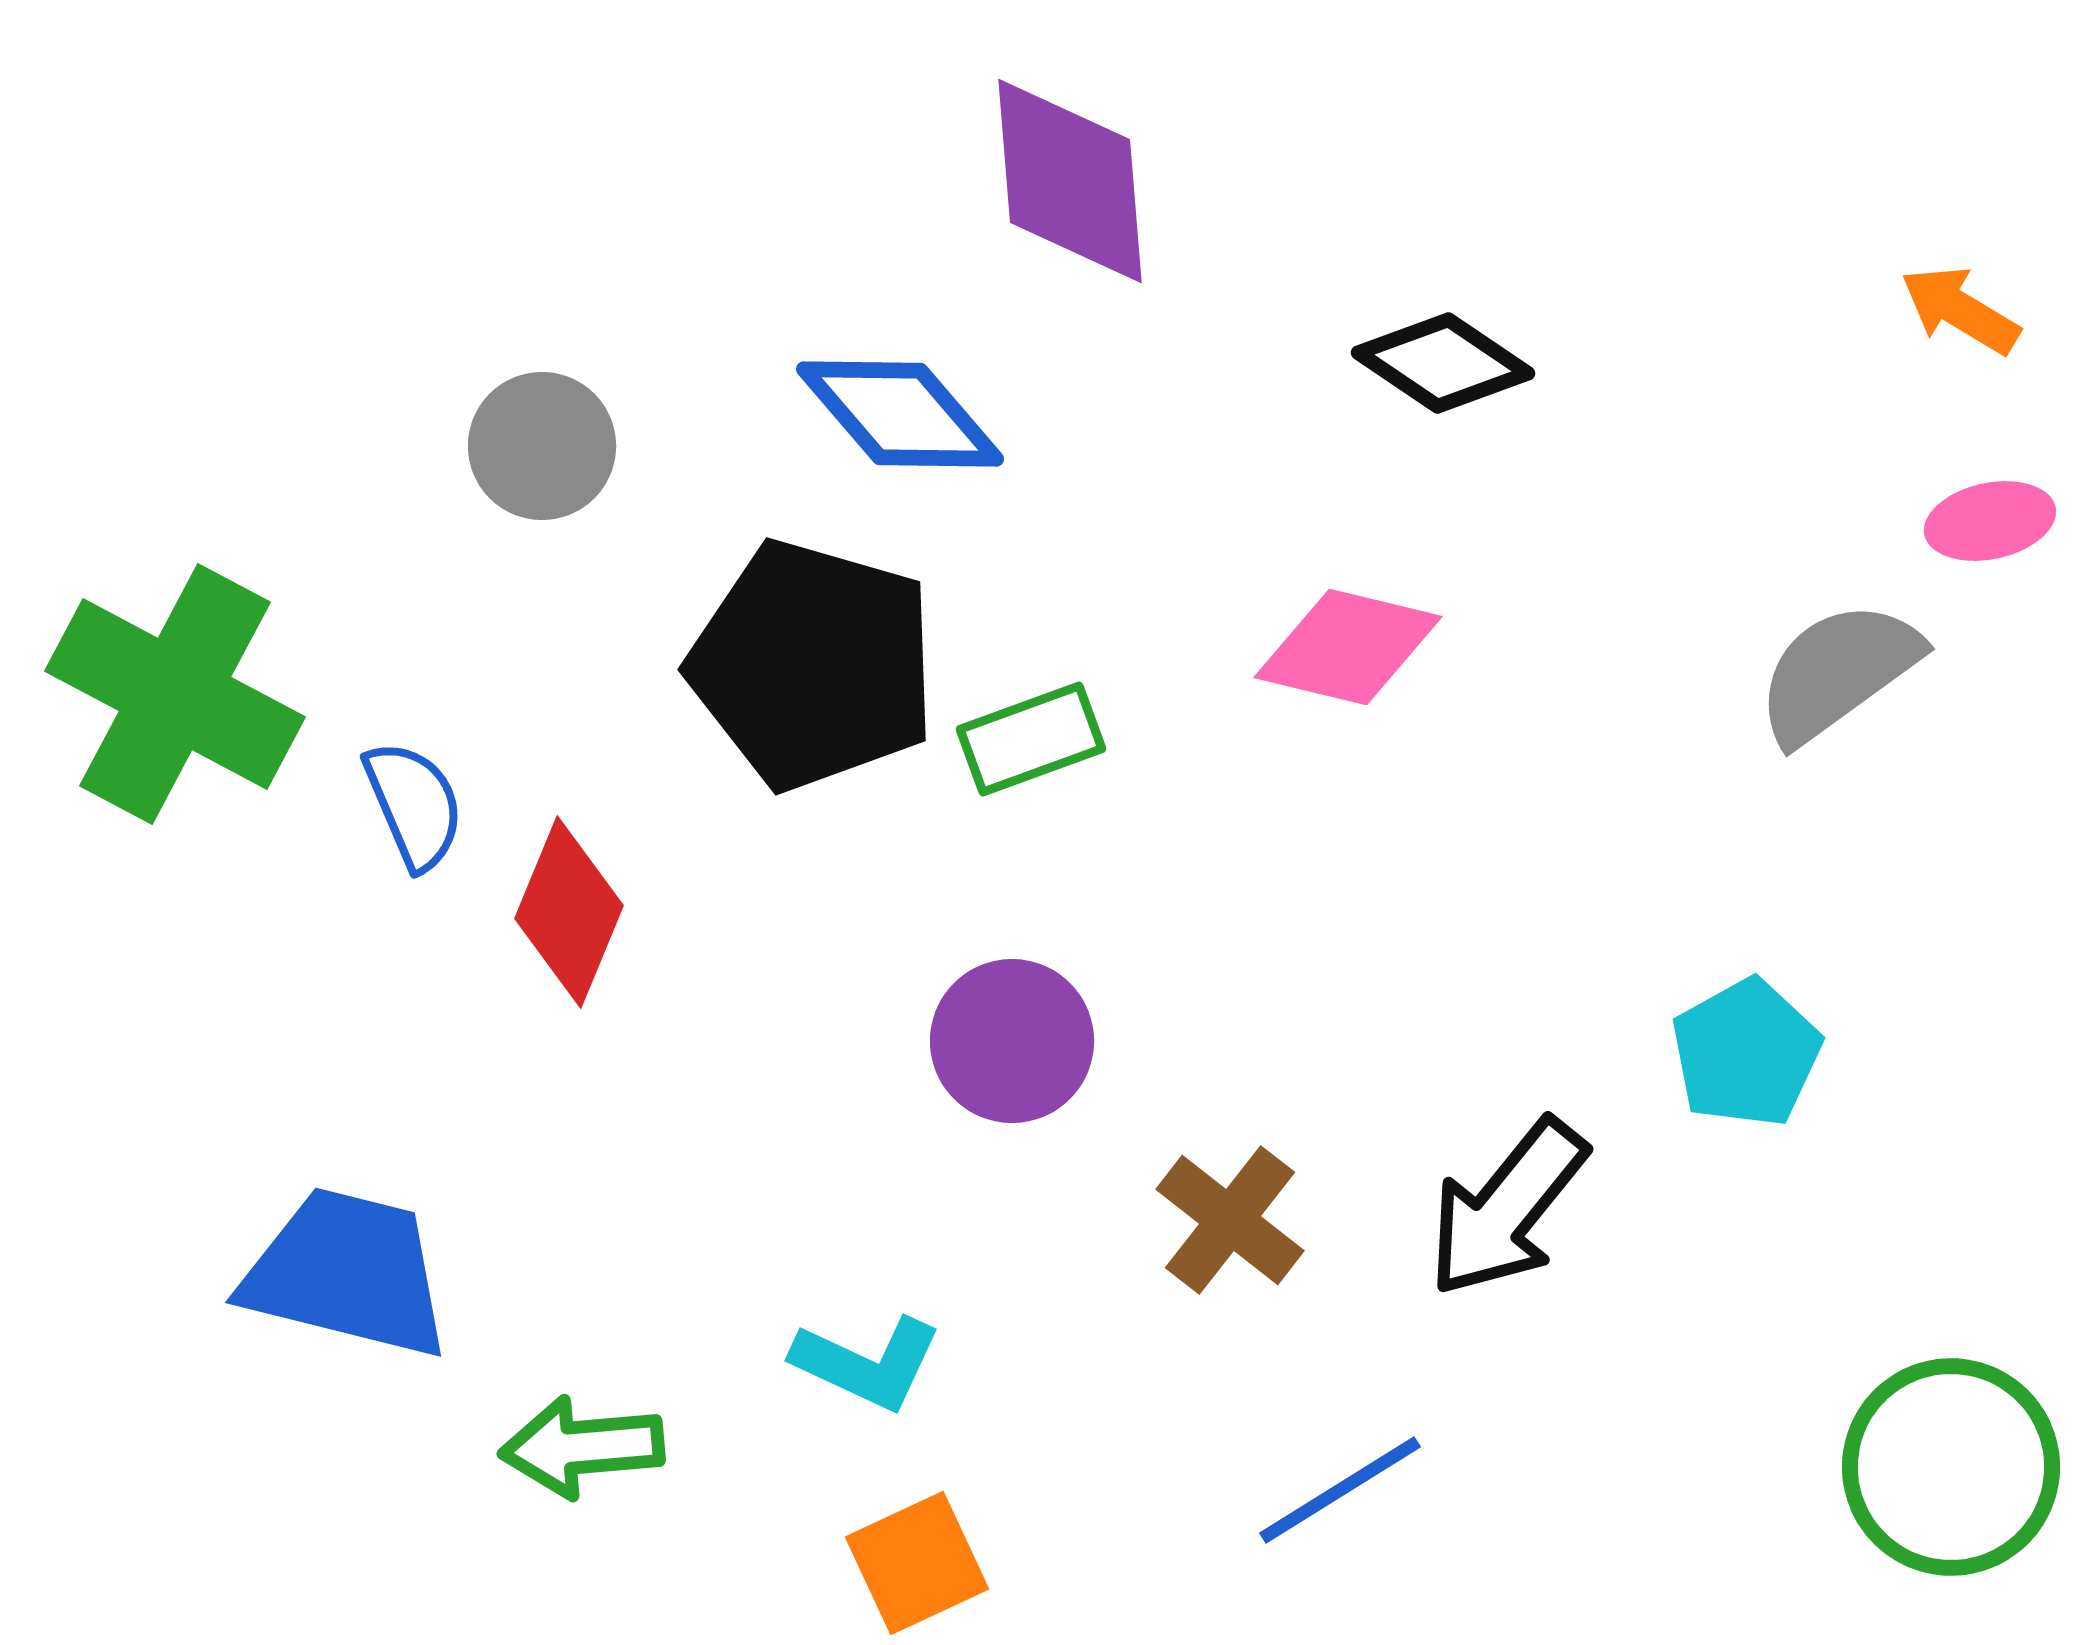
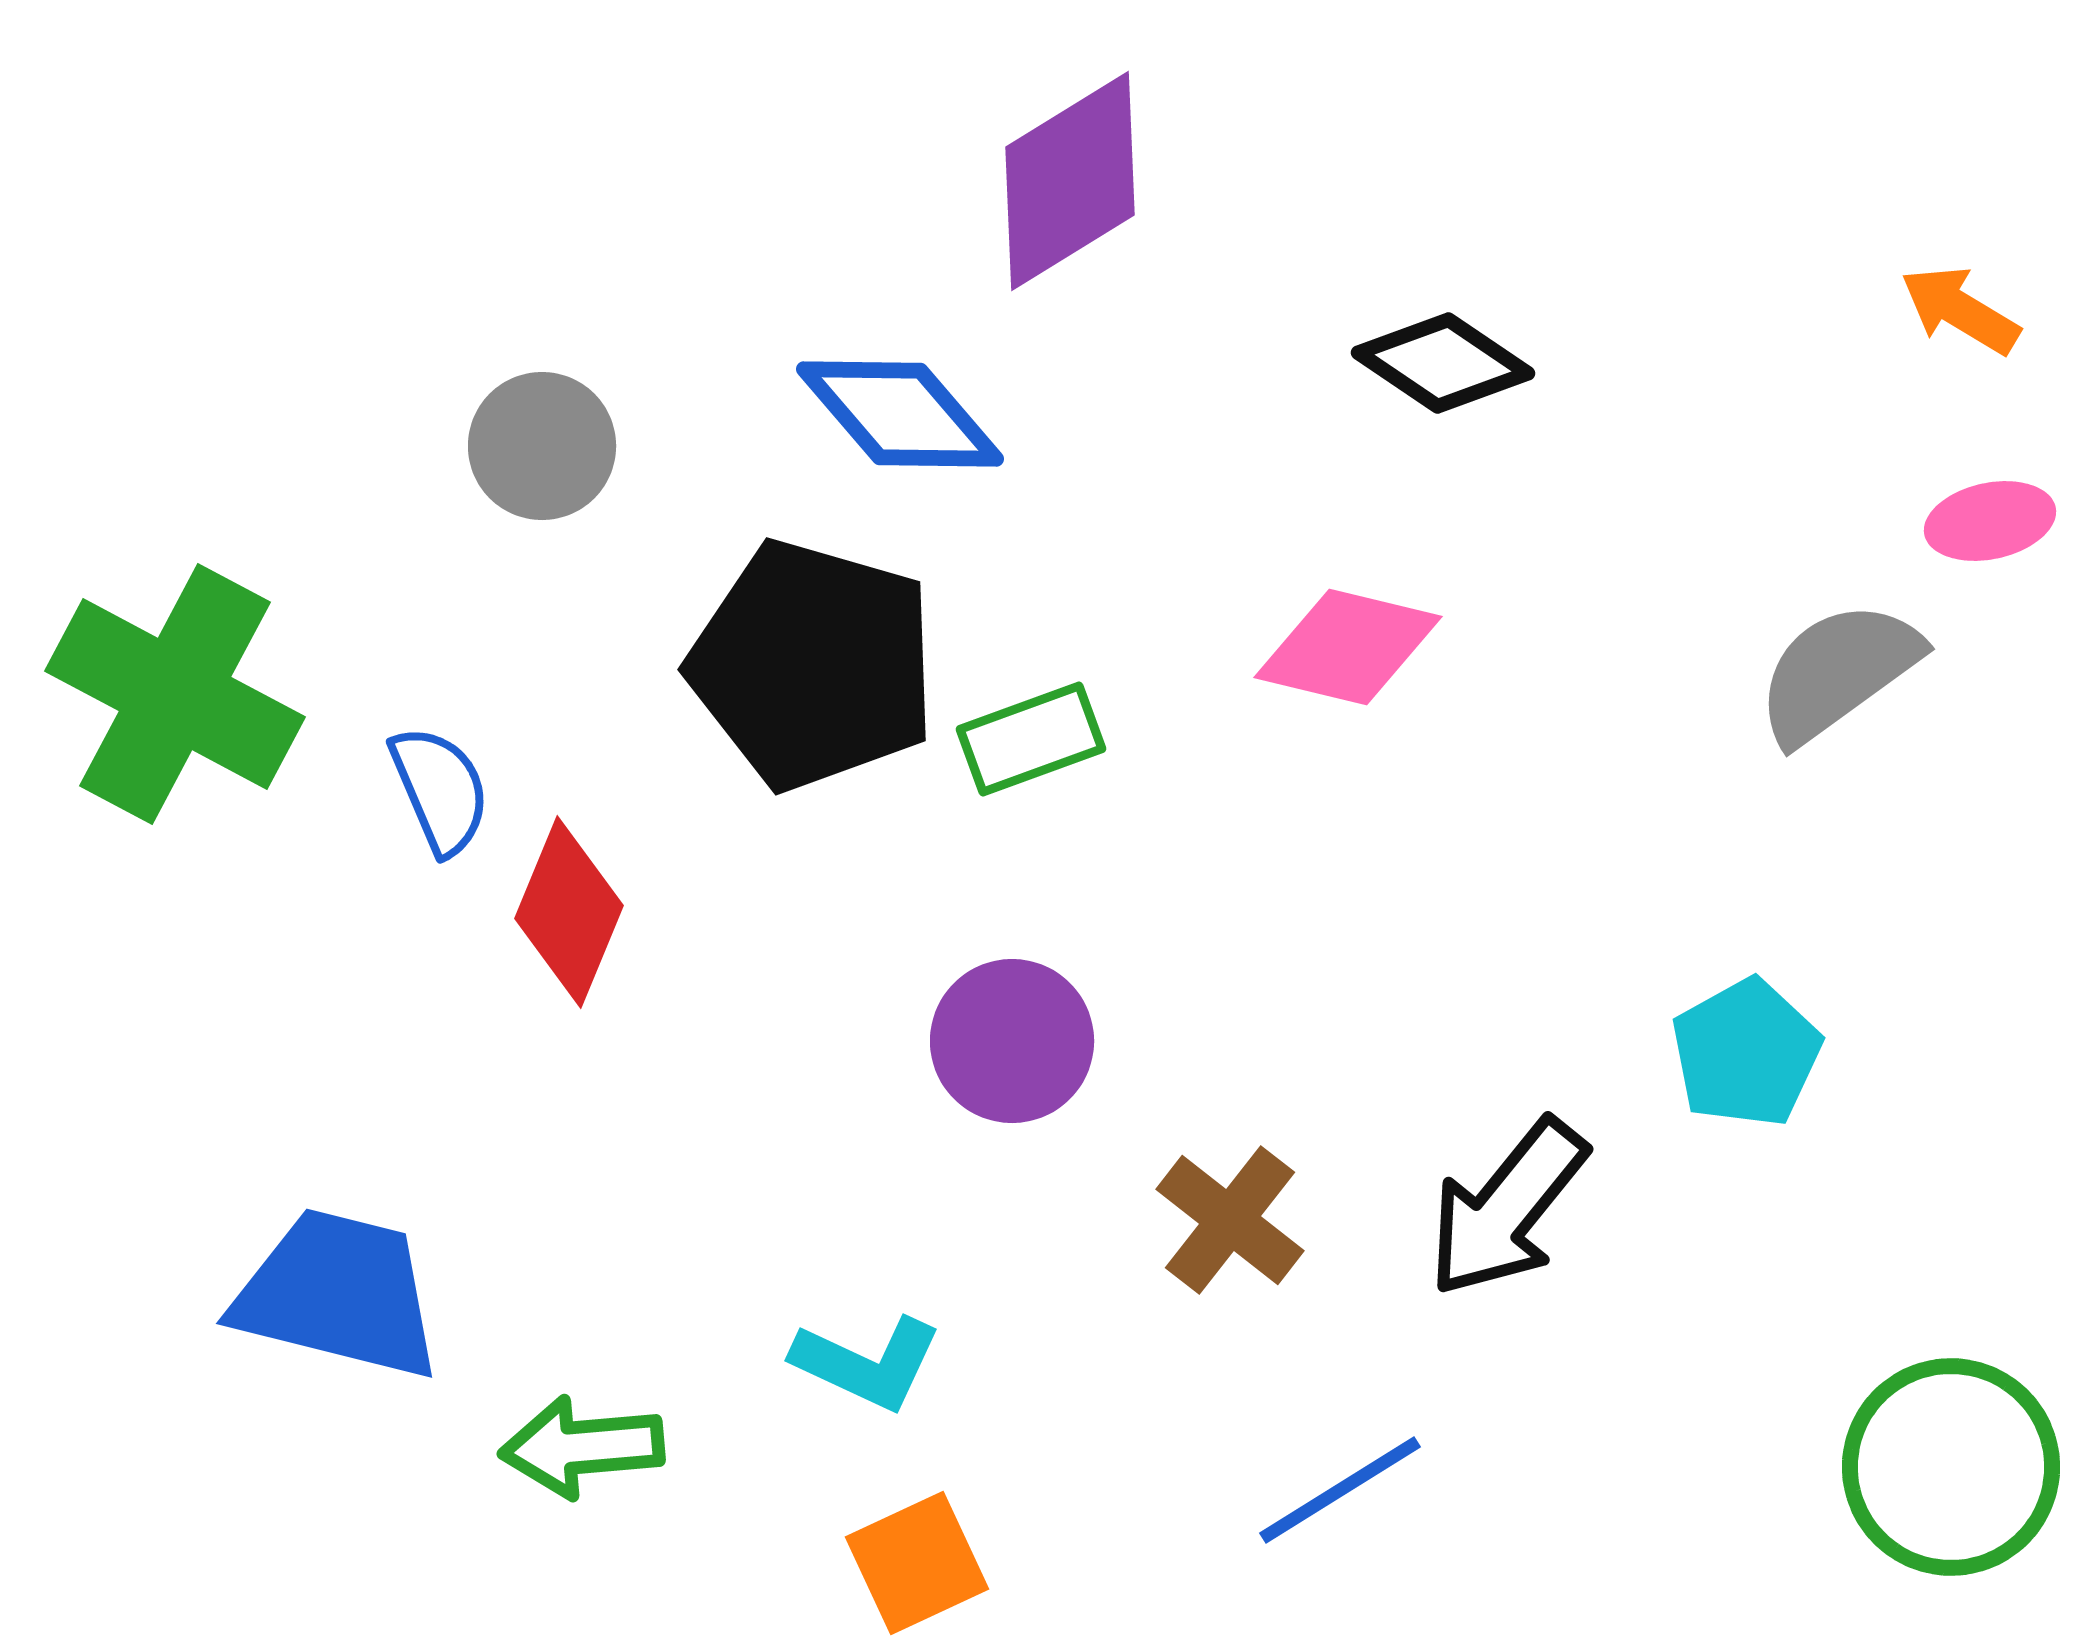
purple diamond: rotated 63 degrees clockwise
blue semicircle: moved 26 px right, 15 px up
blue trapezoid: moved 9 px left, 21 px down
